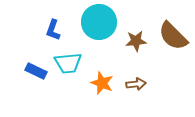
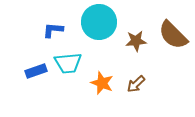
blue L-shape: rotated 75 degrees clockwise
brown semicircle: moved 1 px up
blue rectangle: rotated 45 degrees counterclockwise
brown arrow: rotated 144 degrees clockwise
